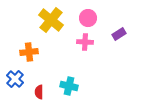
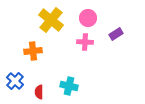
purple rectangle: moved 3 px left
orange cross: moved 4 px right, 1 px up
blue cross: moved 2 px down
